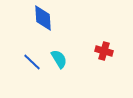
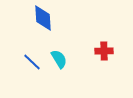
red cross: rotated 18 degrees counterclockwise
